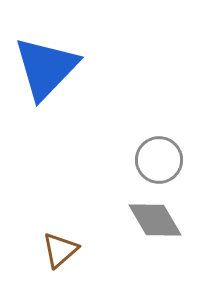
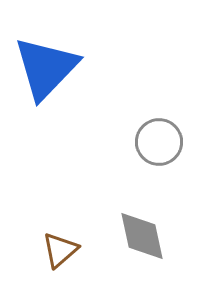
gray circle: moved 18 px up
gray diamond: moved 13 px left, 16 px down; rotated 18 degrees clockwise
